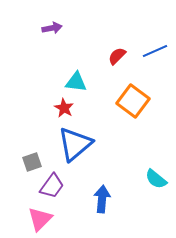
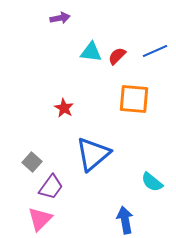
purple arrow: moved 8 px right, 10 px up
cyan triangle: moved 15 px right, 30 px up
orange square: moved 1 px right, 2 px up; rotated 32 degrees counterclockwise
blue triangle: moved 18 px right, 10 px down
gray square: rotated 30 degrees counterclockwise
cyan semicircle: moved 4 px left, 3 px down
purple trapezoid: moved 1 px left, 1 px down
blue arrow: moved 23 px right, 21 px down; rotated 16 degrees counterclockwise
